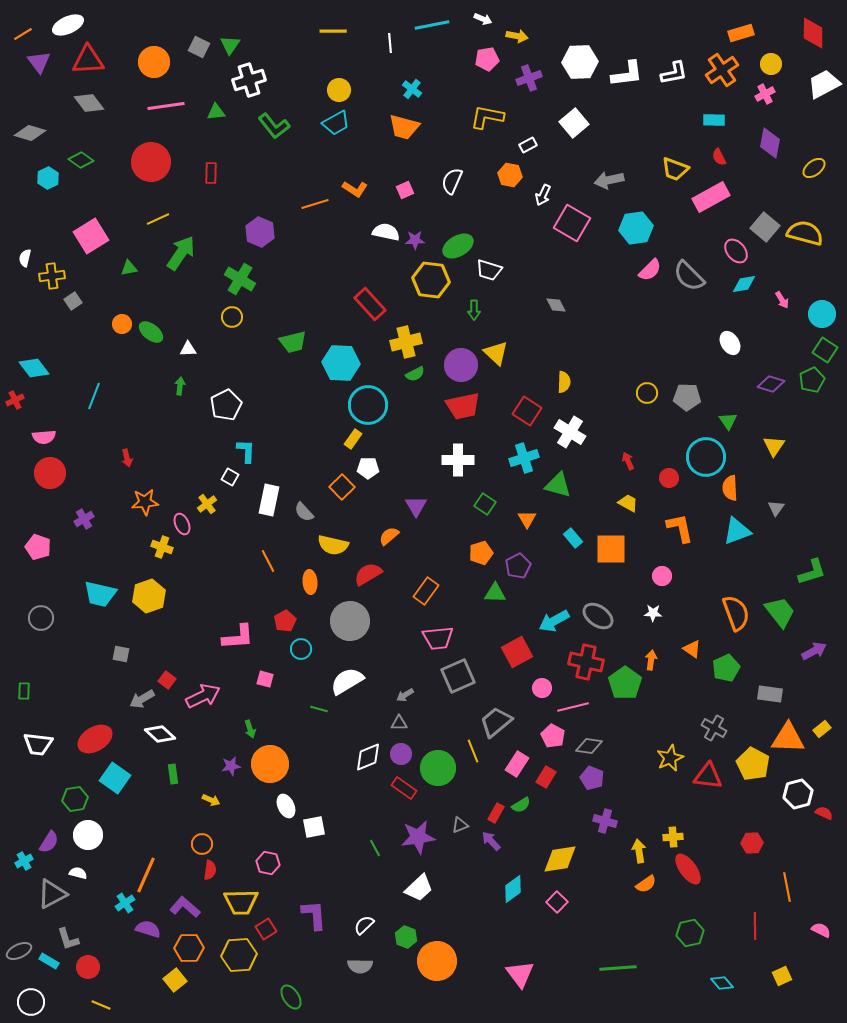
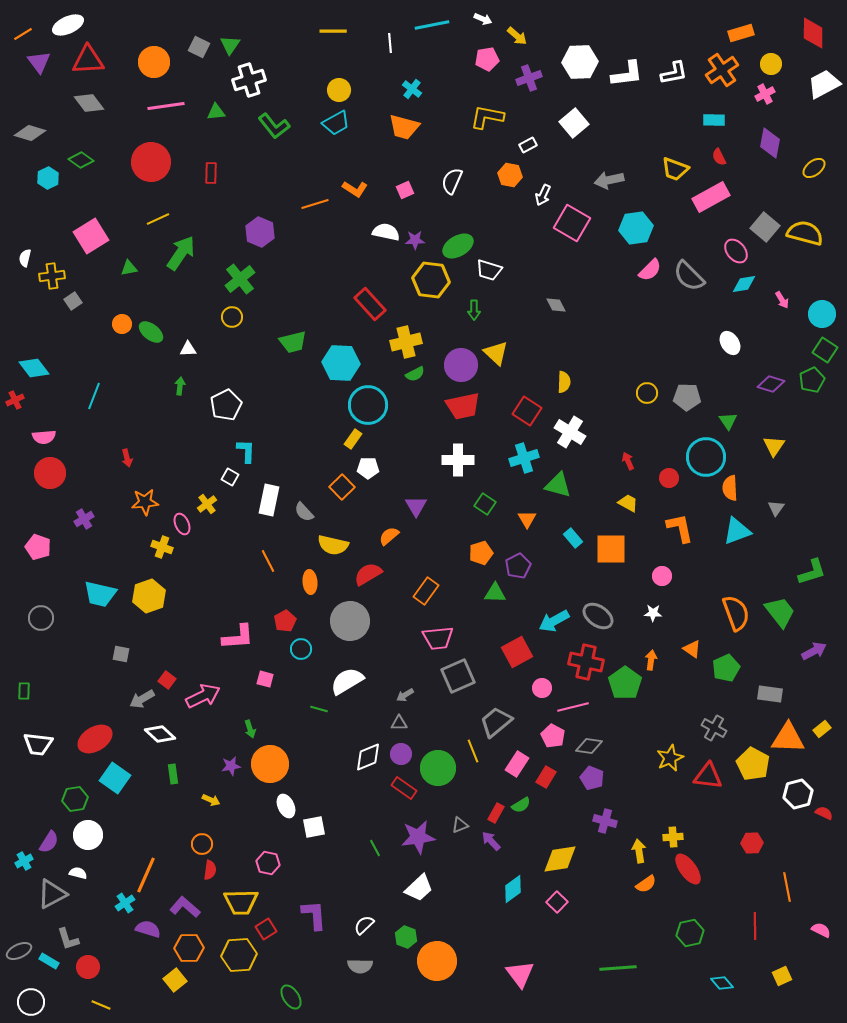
yellow arrow at (517, 36): rotated 30 degrees clockwise
green cross at (240, 279): rotated 20 degrees clockwise
